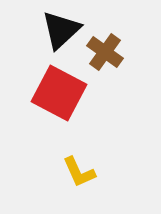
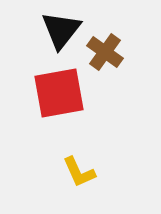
black triangle: rotated 9 degrees counterclockwise
red square: rotated 38 degrees counterclockwise
